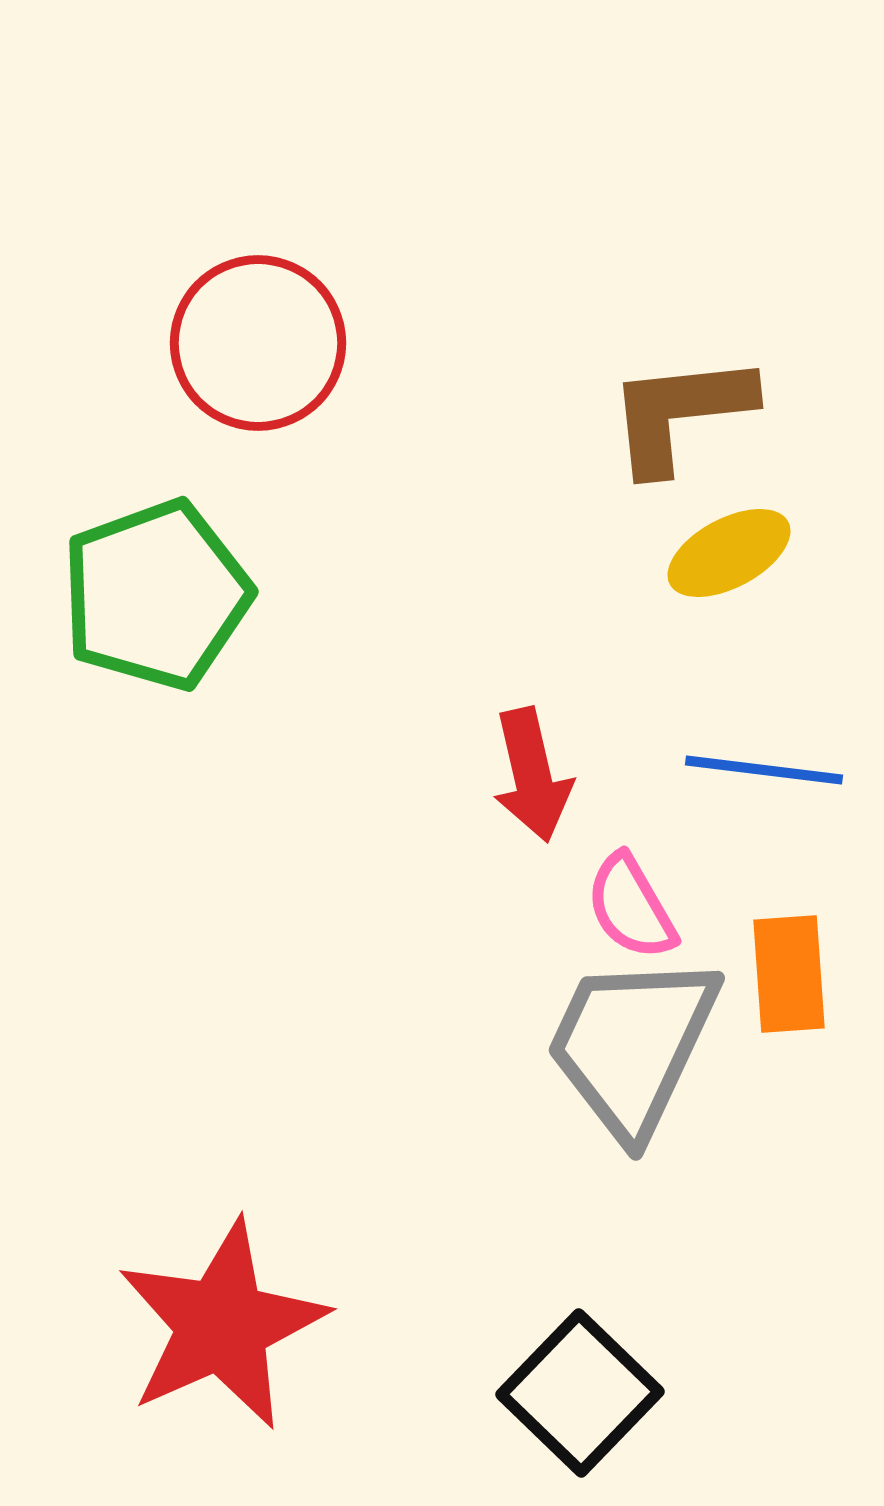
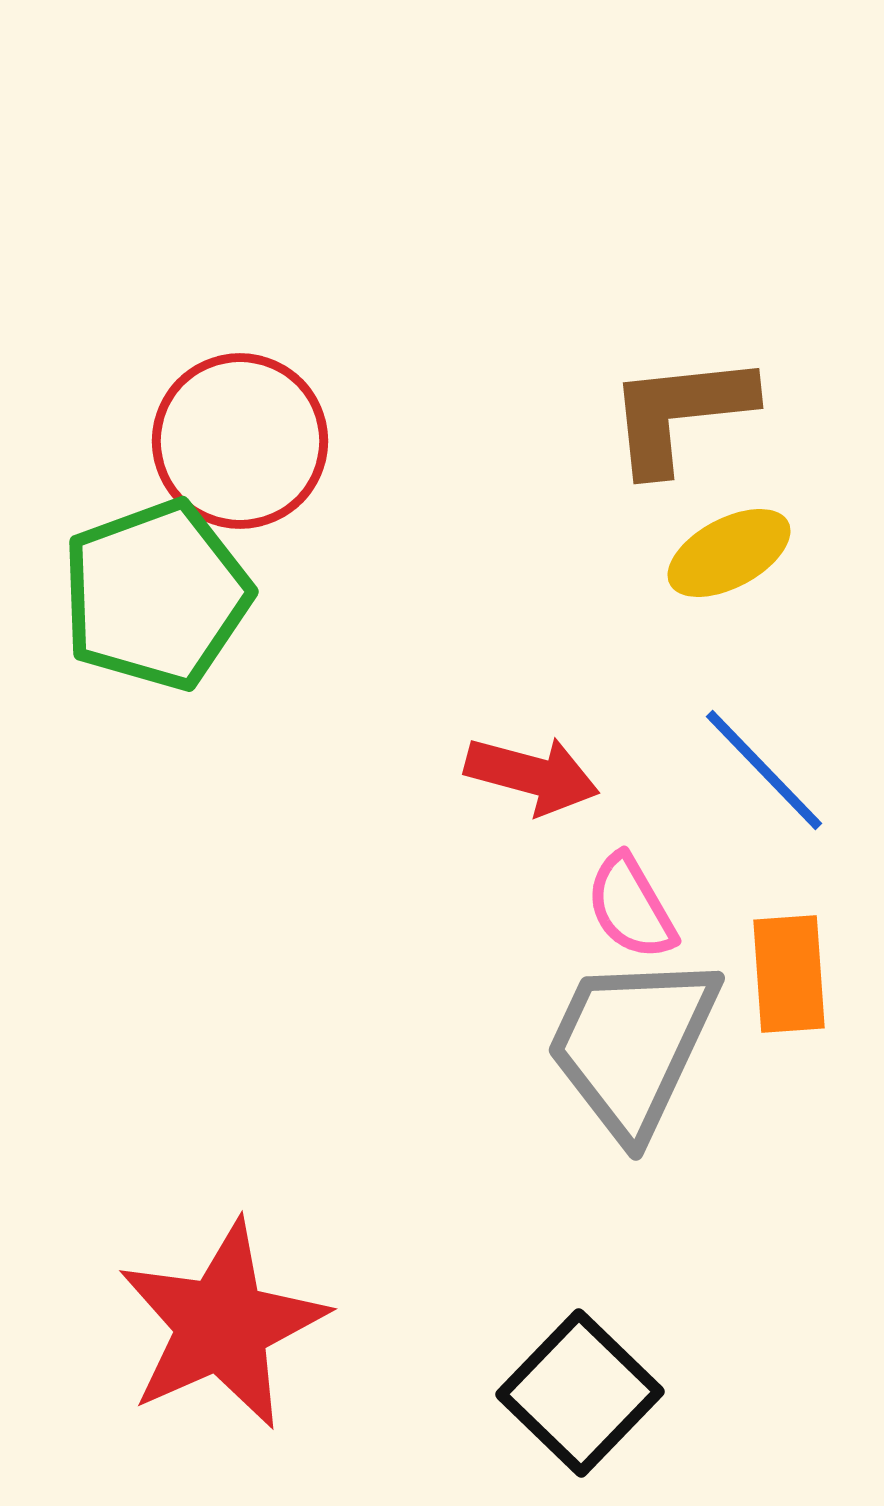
red circle: moved 18 px left, 98 px down
blue line: rotated 39 degrees clockwise
red arrow: rotated 62 degrees counterclockwise
